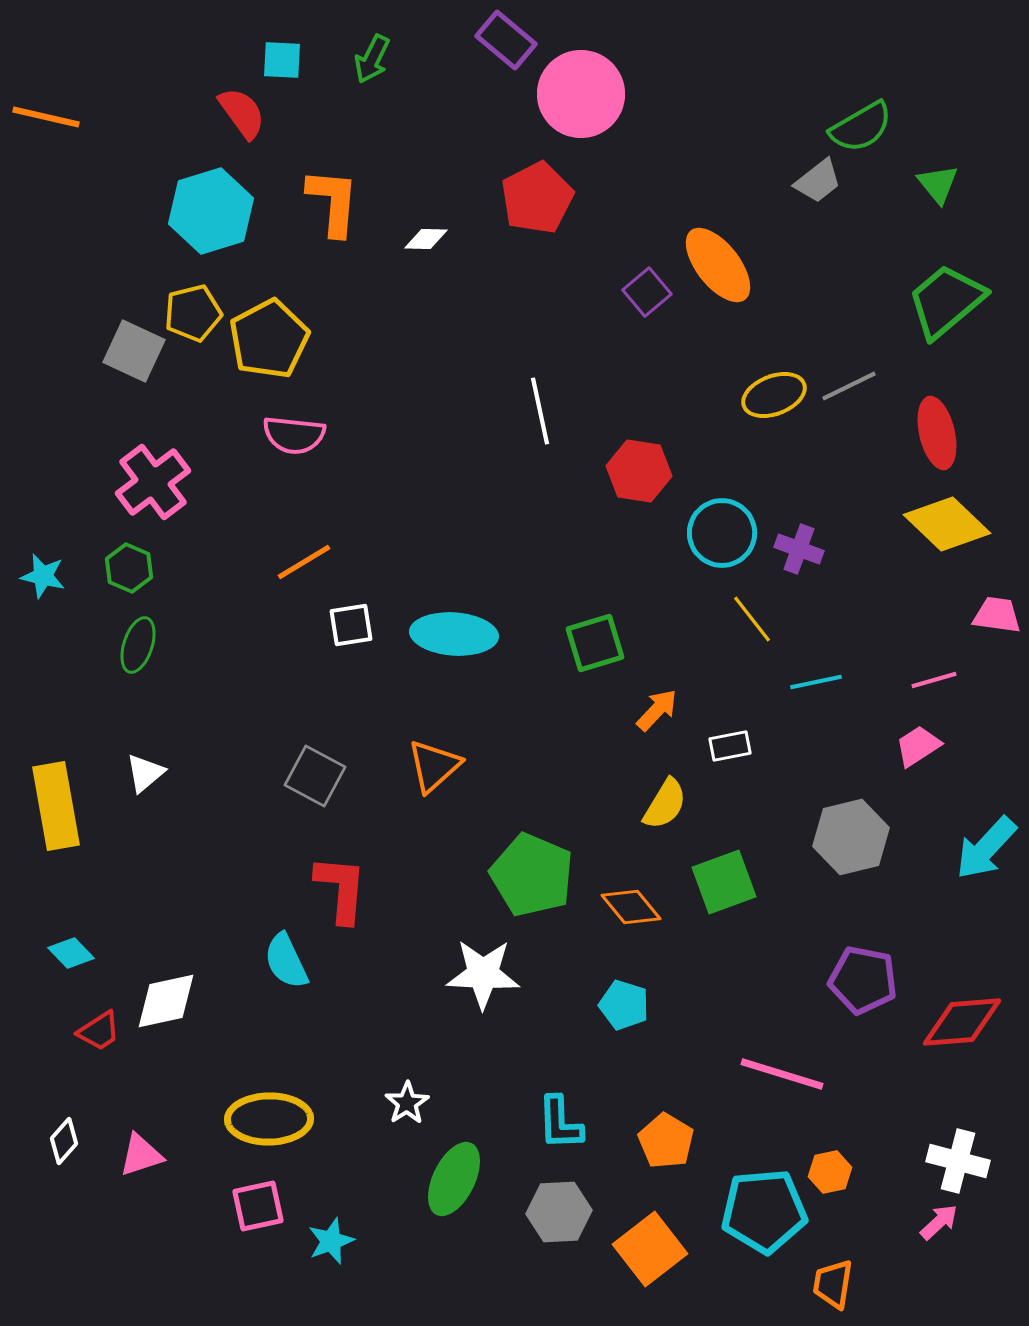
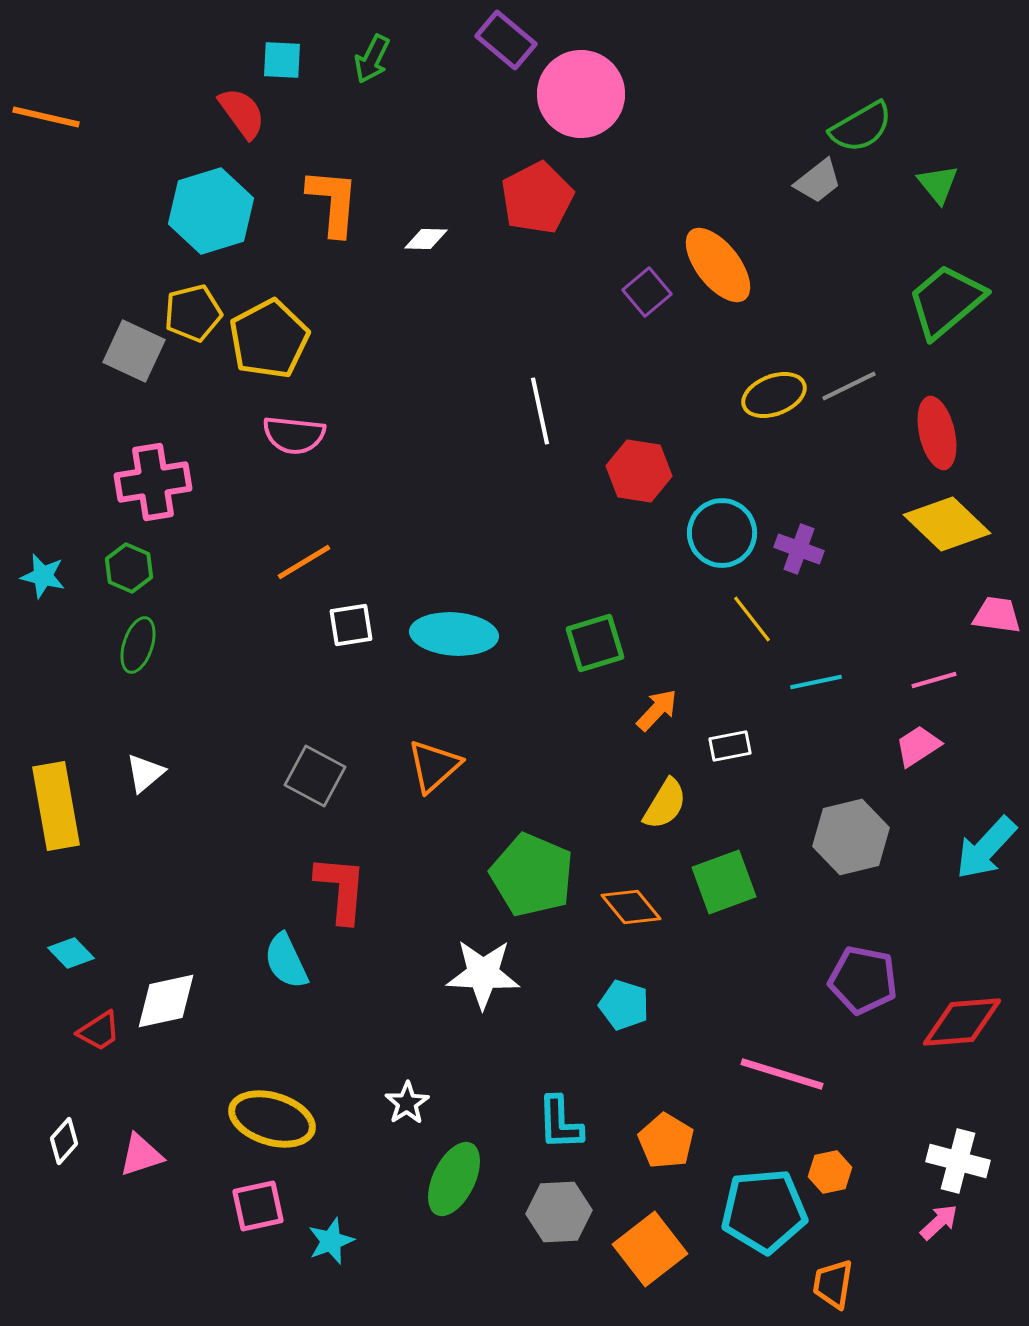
pink cross at (153, 482): rotated 28 degrees clockwise
yellow ellipse at (269, 1119): moved 3 px right; rotated 18 degrees clockwise
